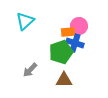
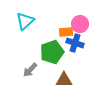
pink circle: moved 1 px right, 2 px up
orange rectangle: moved 2 px left
green pentagon: moved 9 px left
